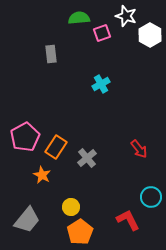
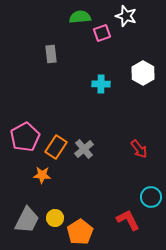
green semicircle: moved 1 px right, 1 px up
white hexagon: moved 7 px left, 38 px down
cyan cross: rotated 30 degrees clockwise
gray cross: moved 3 px left, 9 px up
orange star: rotated 24 degrees counterclockwise
yellow circle: moved 16 px left, 11 px down
gray trapezoid: rotated 12 degrees counterclockwise
